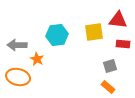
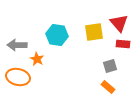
red triangle: moved 1 px right, 3 px down; rotated 42 degrees clockwise
cyan hexagon: rotated 15 degrees clockwise
